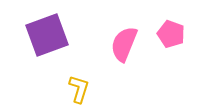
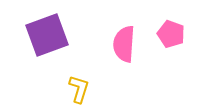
pink semicircle: rotated 18 degrees counterclockwise
